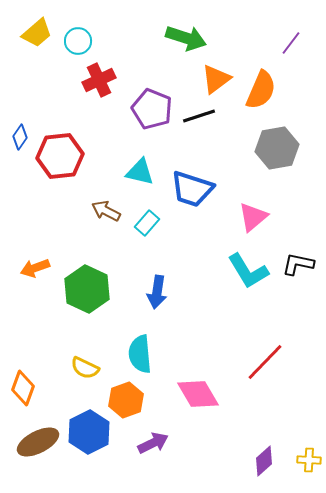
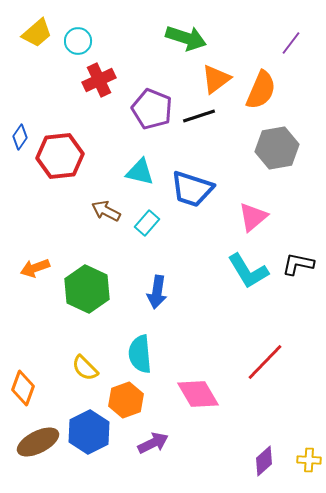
yellow semicircle: rotated 20 degrees clockwise
